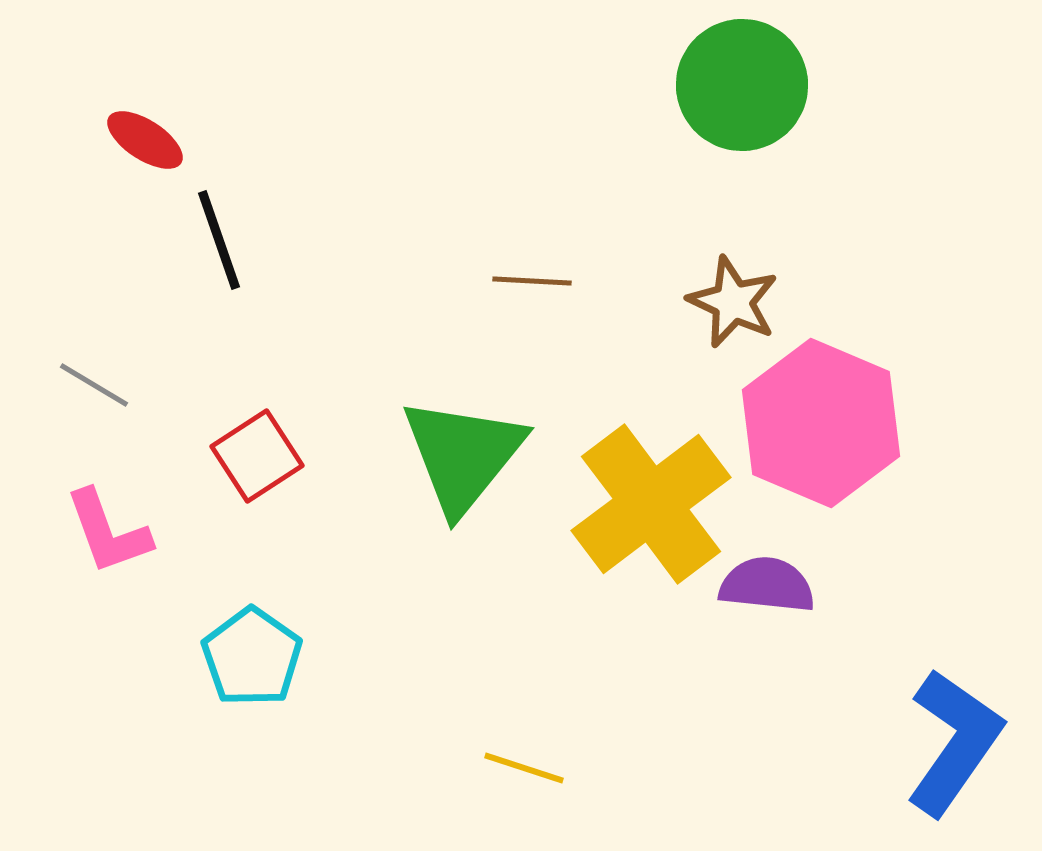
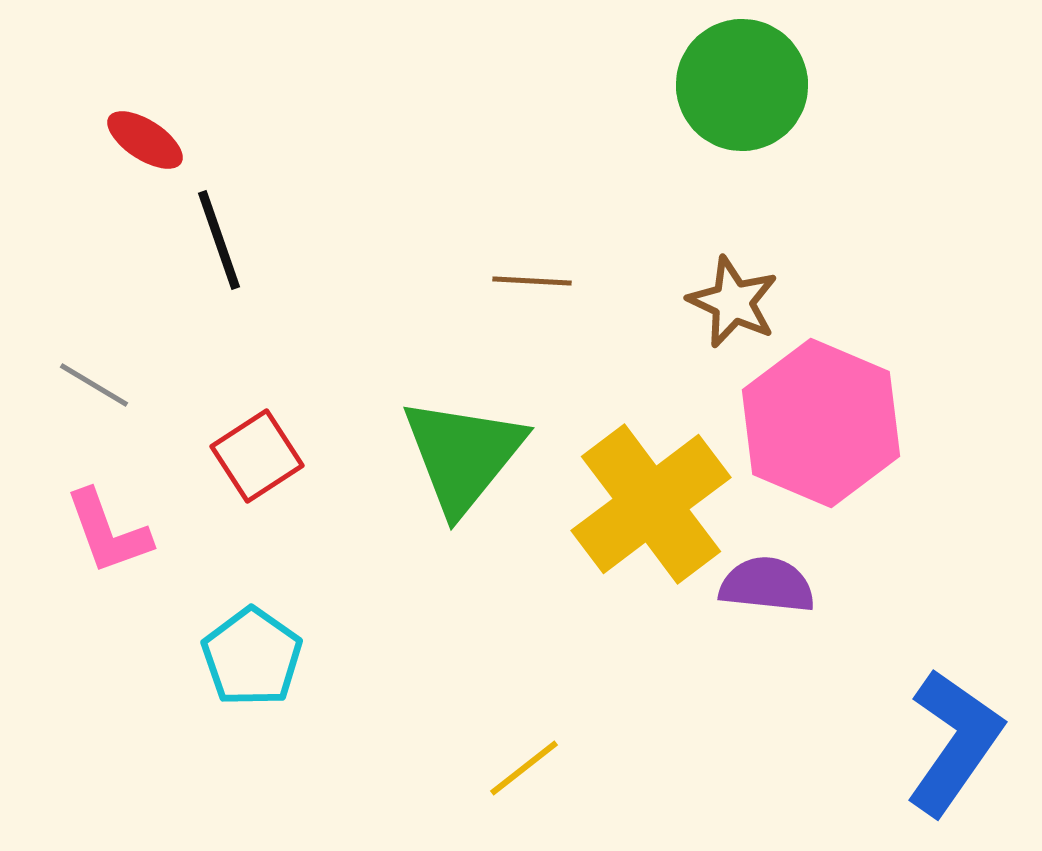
yellow line: rotated 56 degrees counterclockwise
